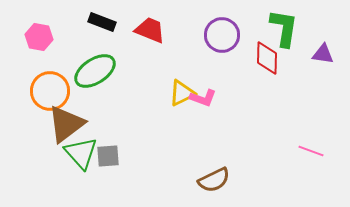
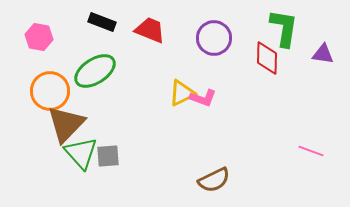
purple circle: moved 8 px left, 3 px down
brown triangle: rotated 9 degrees counterclockwise
